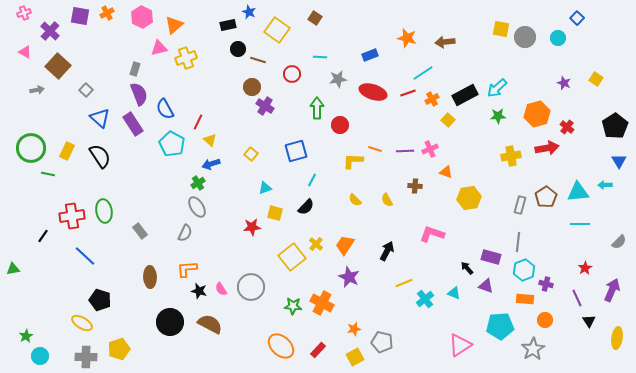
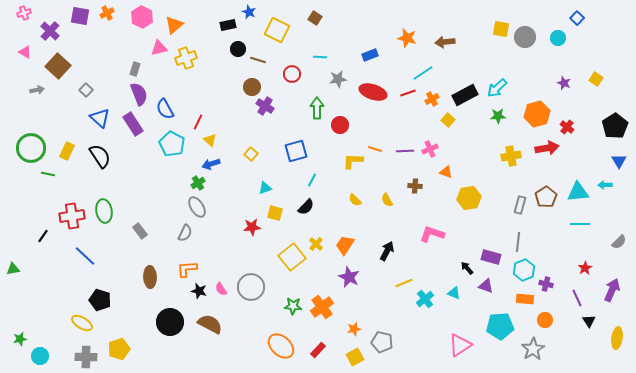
yellow square at (277, 30): rotated 10 degrees counterclockwise
orange cross at (322, 303): moved 4 px down; rotated 25 degrees clockwise
green star at (26, 336): moved 6 px left, 3 px down; rotated 16 degrees clockwise
